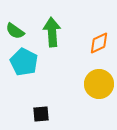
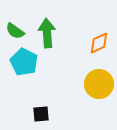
green arrow: moved 5 px left, 1 px down
